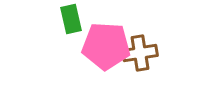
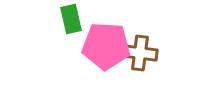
brown cross: rotated 16 degrees clockwise
